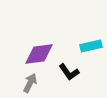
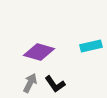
purple diamond: moved 2 px up; rotated 24 degrees clockwise
black L-shape: moved 14 px left, 12 px down
